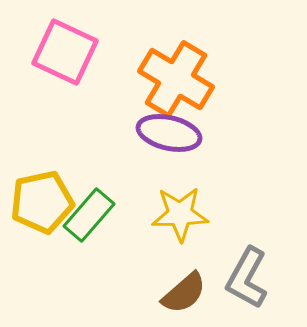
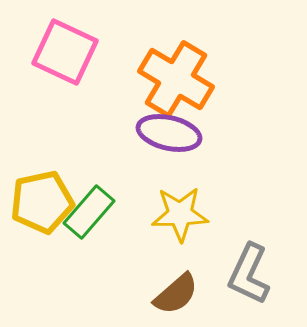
green rectangle: moved 3 px up
gray L-shape: moved 2 px right, 4 px up; rotated 4 degrees counterclockwise
brown semicircle: moved 8 px left, 1 px down
